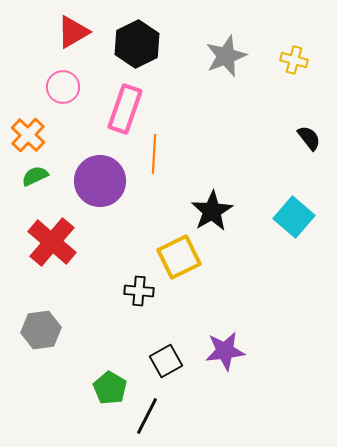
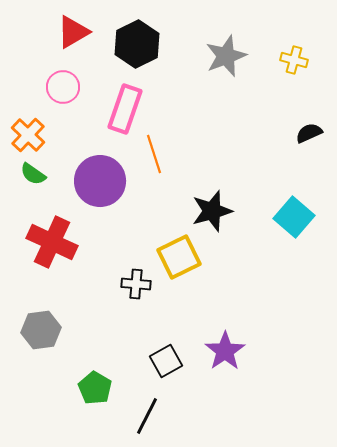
black semicircle: moved 5 px up; rotated 76 degrees counterclockwise
orange line: rotated 21 degrees counterclockwise
green semicircle: moved 2 px left, 2 px up; rotated 120 degrees counterclockwise
black star: rotated 15 degrees clockwise
red cross: rotated 15 degrees counterclockwise
black cross: moved 3 px left, 7 px up
purple star: rotated 27 degrees counterclockwise
green pentagon: moved 15 px left
